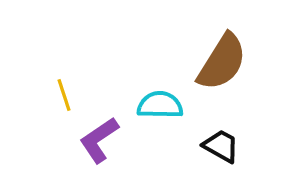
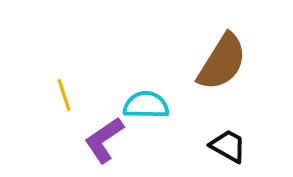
cyan semicircle: moved 14 px left
purple L-shape: moved 5 px right
black trapezoid: moved 7 px right
